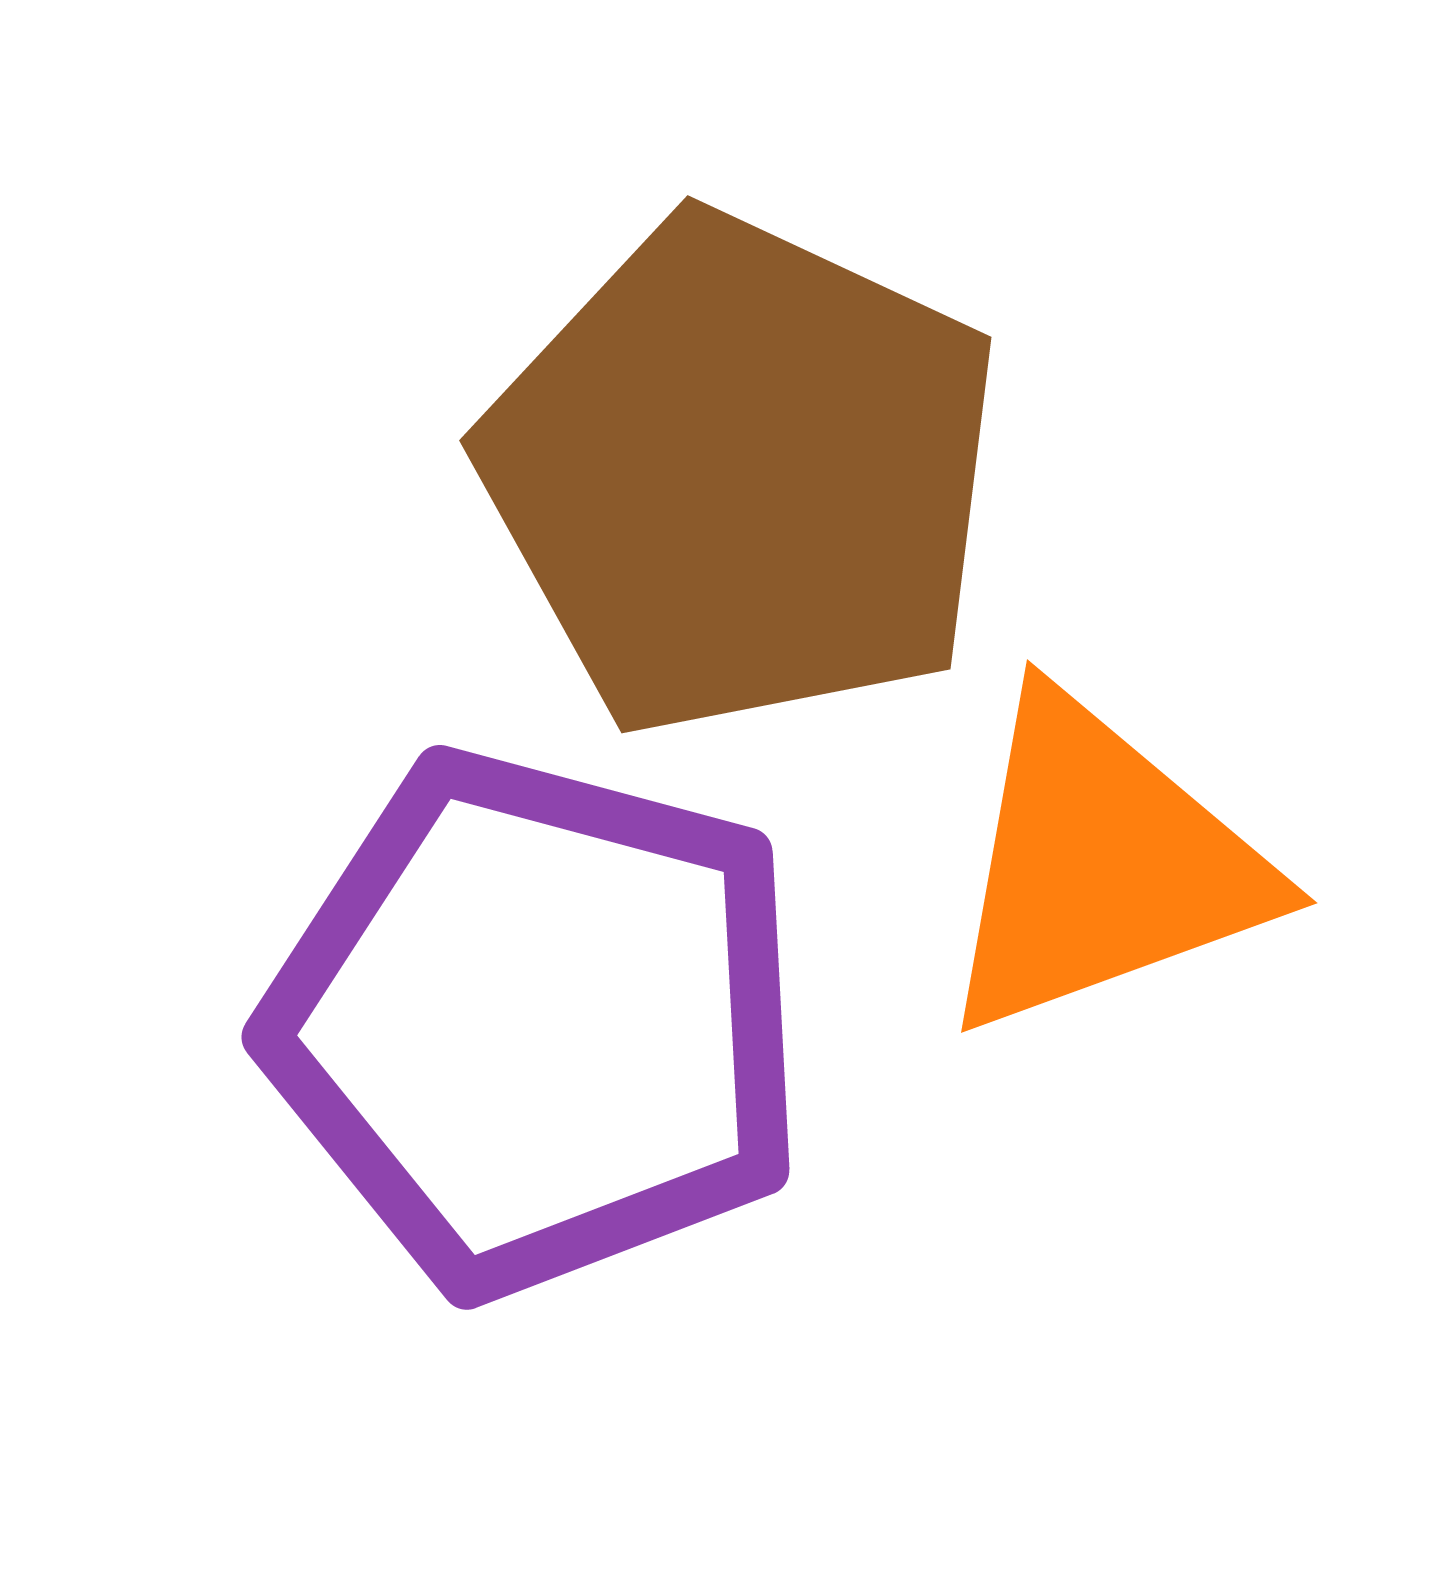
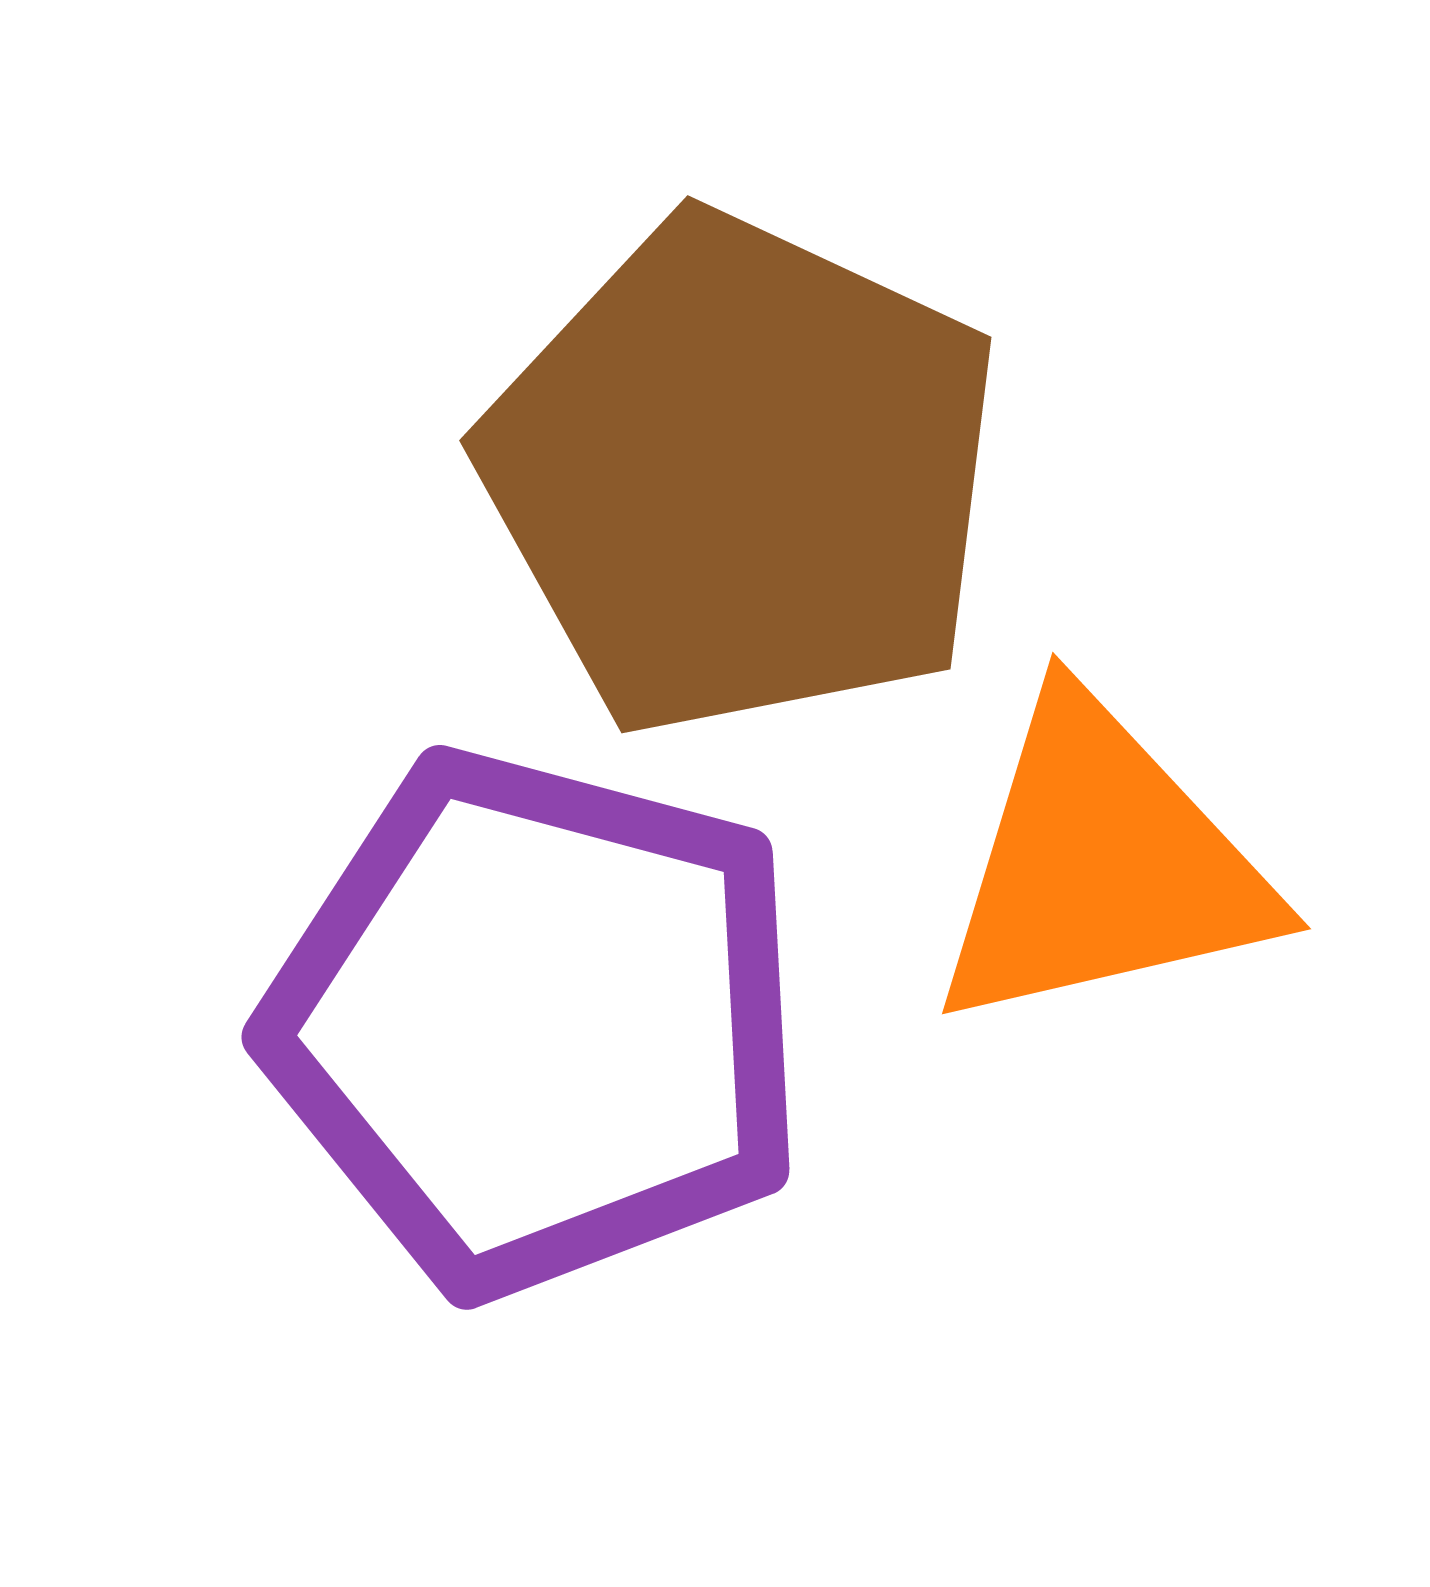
orange triangle: rotated 7 degrees clockwise
